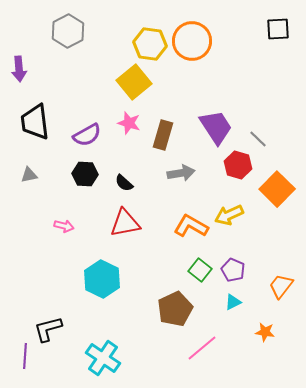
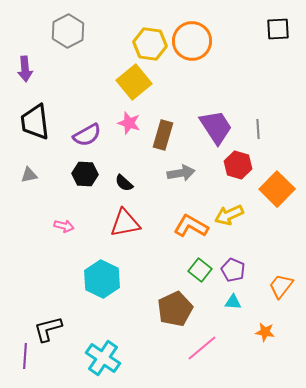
purple arrow: moved 6 px right
gray line: moved 10 px up; rotated 42 degrees clockwise
cyan triangle: rotated 30 degrees clockwise
